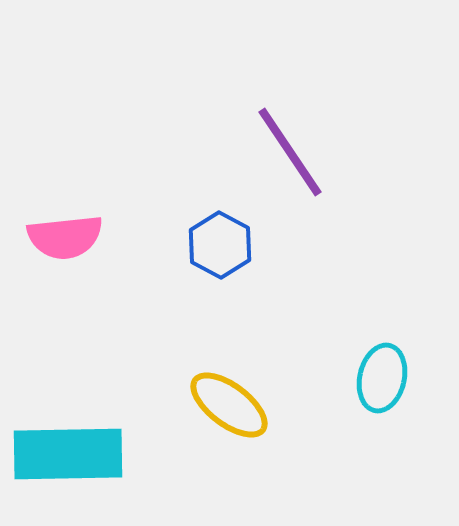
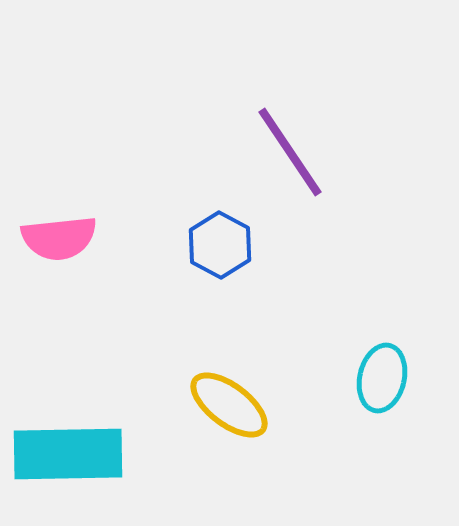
pink semicircle: moved 6 px left, 1 px down
